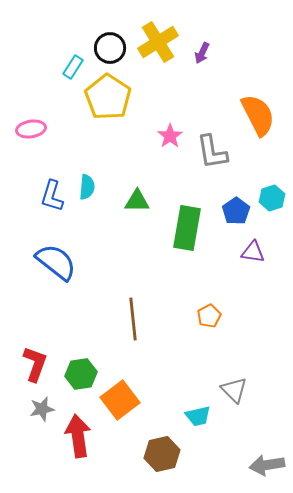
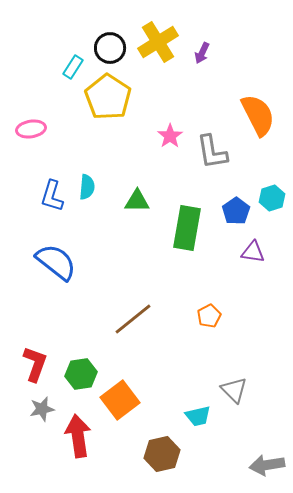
brown line: rotated 57 degrees clockwise
